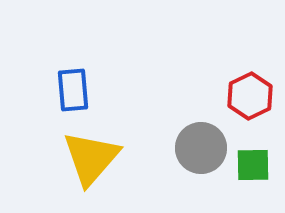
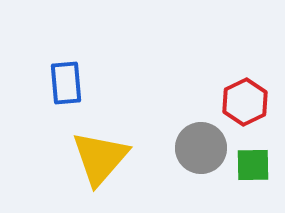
blue rectangle: moved 7 px left, 7 px up
red hexagon: moved 5 px left, 6 px down
yellow triangle: moved 9 px right
